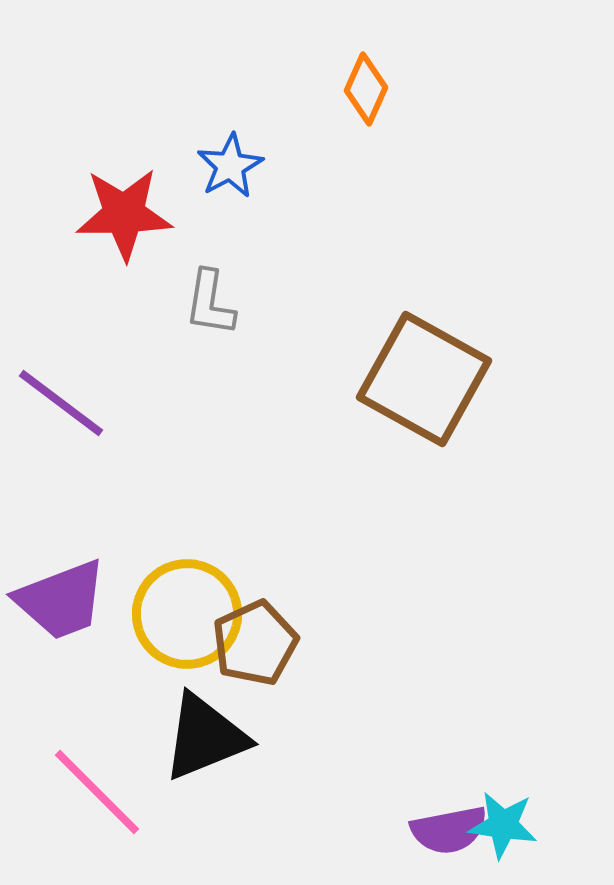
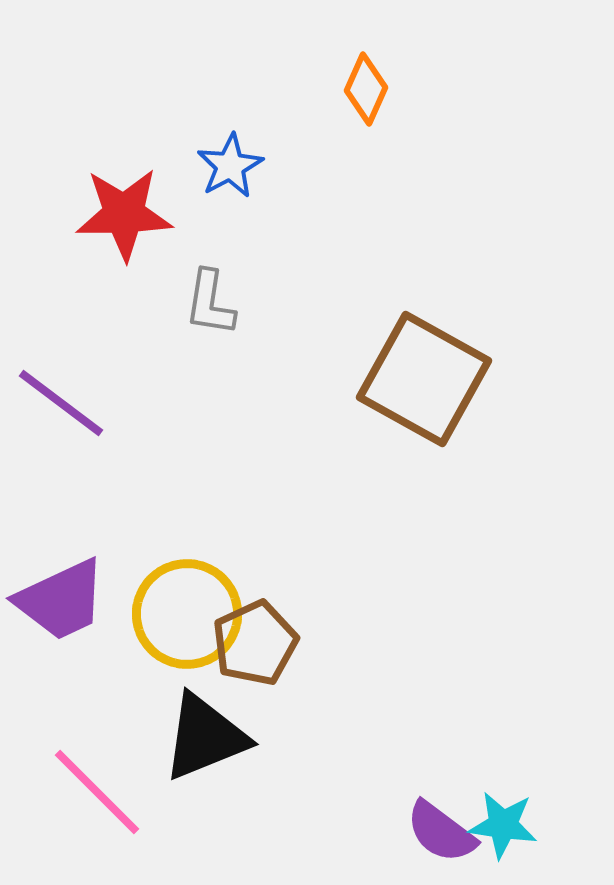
purple trapezoid: rotated 4 degrees counterclockwise
purple semicircle: moved 8 px left, 2 px down; rotated 48 degrees clockwise
